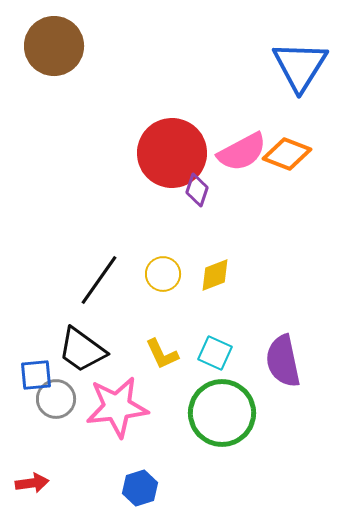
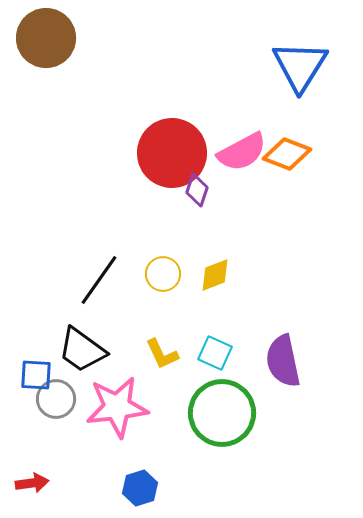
brown circle: moved 8 px left, 8 px up
blue square: rotated 8 degrees clockwise
